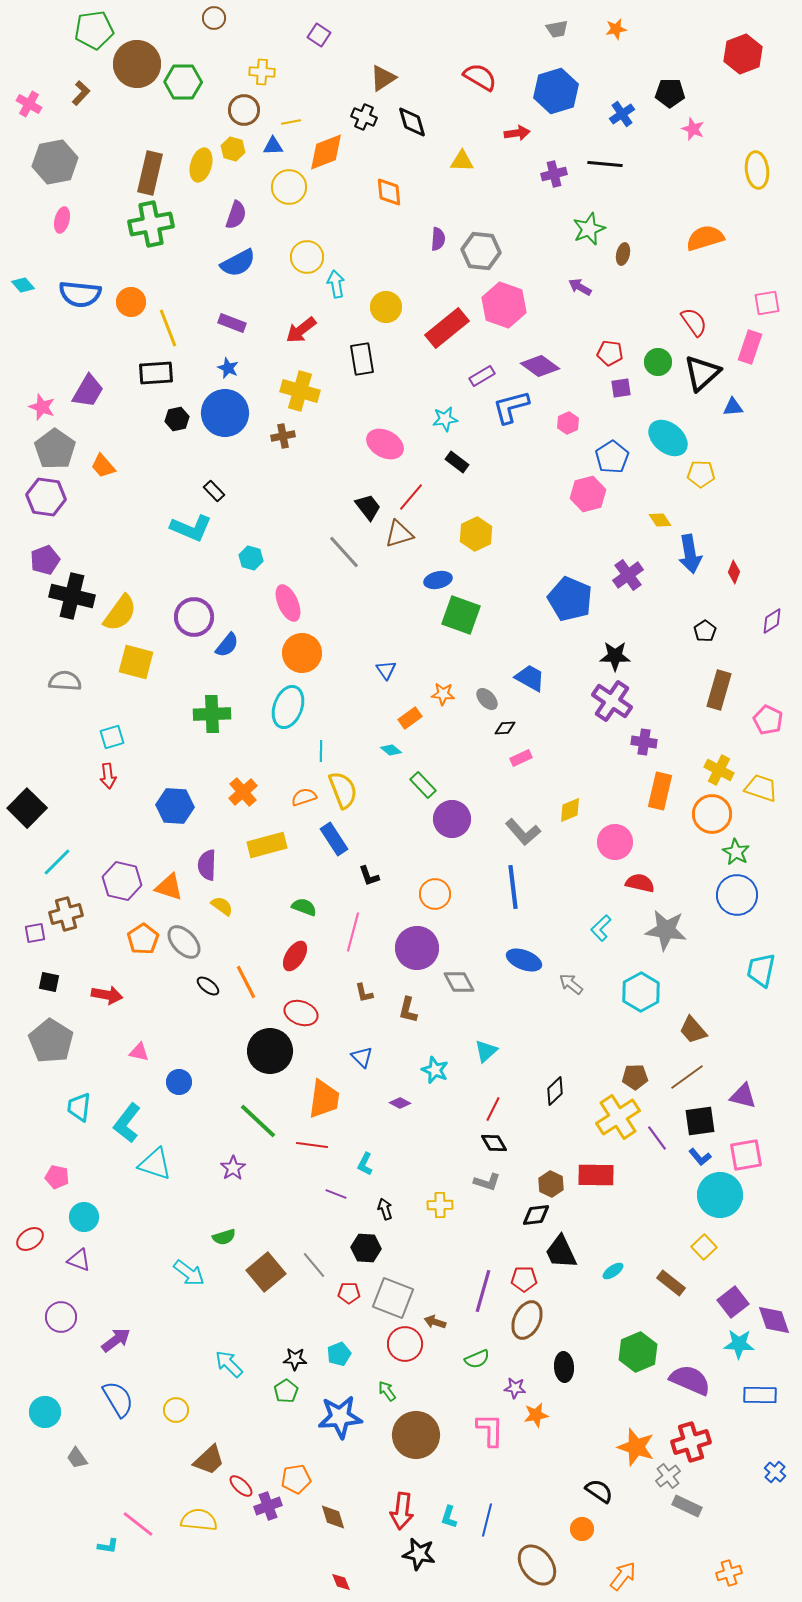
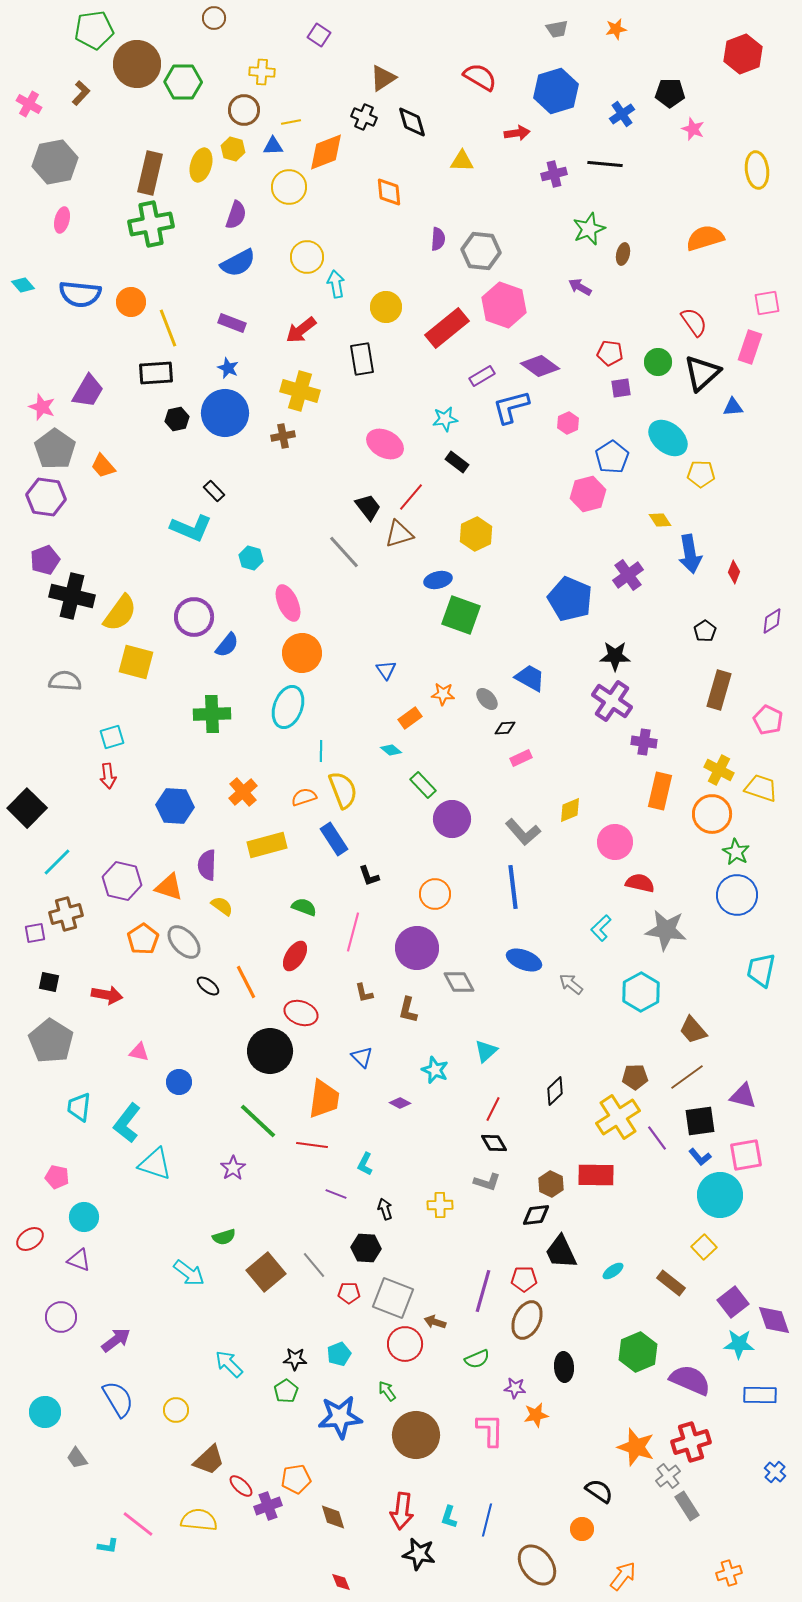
gray rectangle at (687, 1506): rotated 32 degrees clockwise
